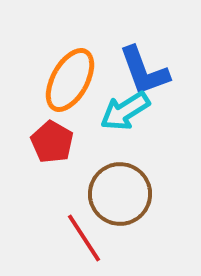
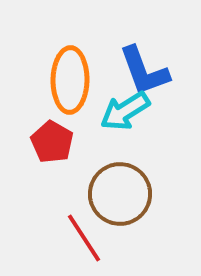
orange ellipse: rotated 28 degrees counterclockwise
